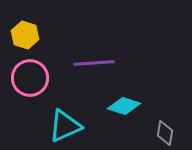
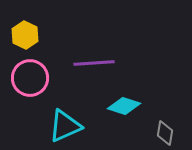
yellow hexagon: rotated 8 degrees clockwise
